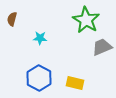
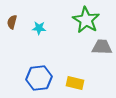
brown semicircle: moved 3 px down
cyan star: moved 1 px left, 10 px up
gray trapezoid: rotated 25 degrees clockwise
blue hexagon: rotated 25 degrees clockwise
